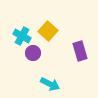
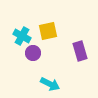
yellow square: rotated 36 degrees clockwise
